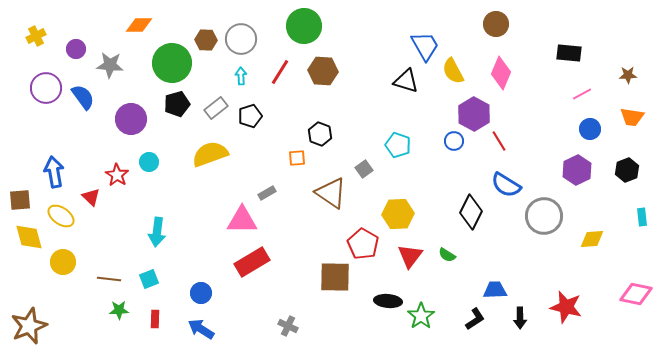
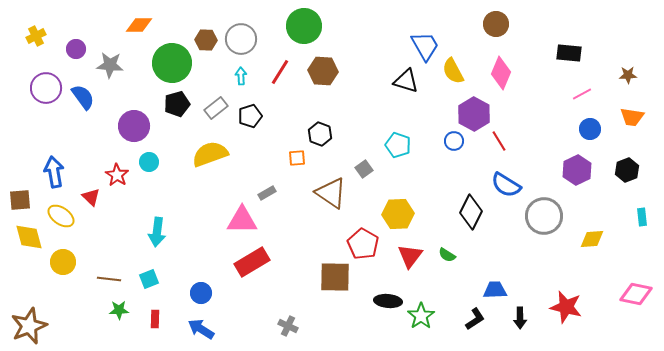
purple circle at (131, 119): moved 3 px right, 7 px down
